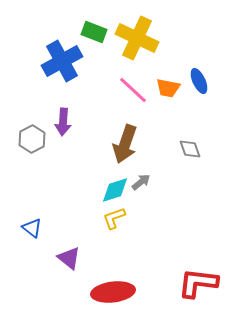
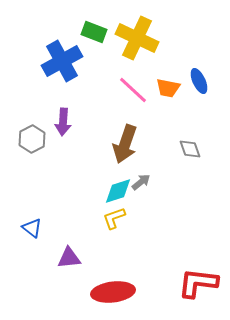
cyan diamond: moved 3 px right, 1 px down
purple triangle: rotated 45 degrees counterclockwise
